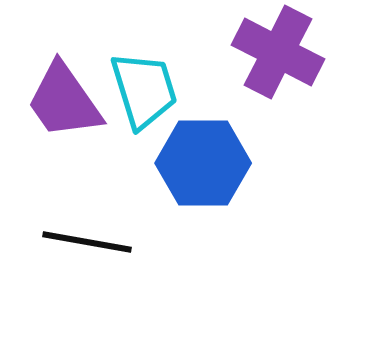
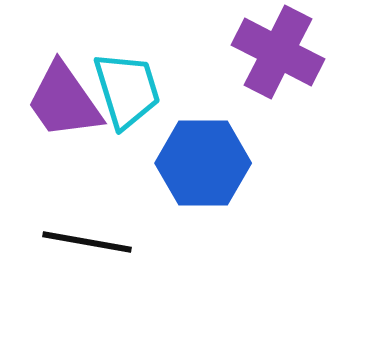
cyan trapezoid: moved 17 px left
